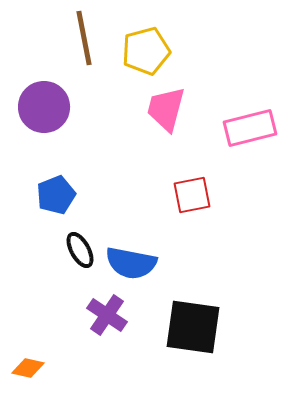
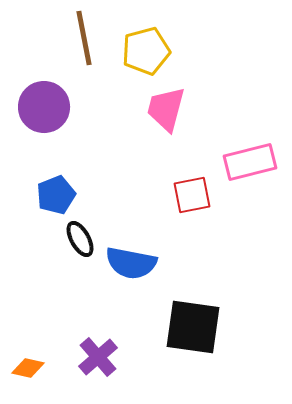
pink rectangle: moved 34 px down
black ellipse: moved 11 px up
purple cross: moved 9 px left, 42 px down; rotated 15 degrees clockwise
